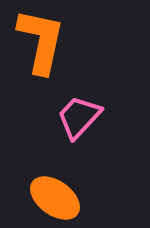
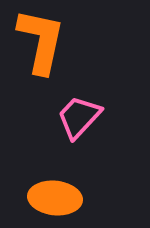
orange ellipse: rotated 30 degrees counterclockwise
